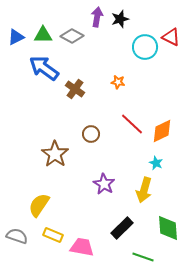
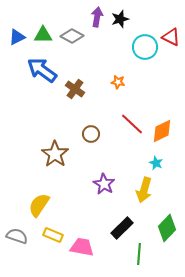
blue triangle: moved 1 px right
blue arrow: moved 2 px left, 2 px down
green diamond: moved 1 px left; rotated 48 degrees clockwise
green line: moved 4 px left, 3 px up; rotated 75 degrees clockwise
